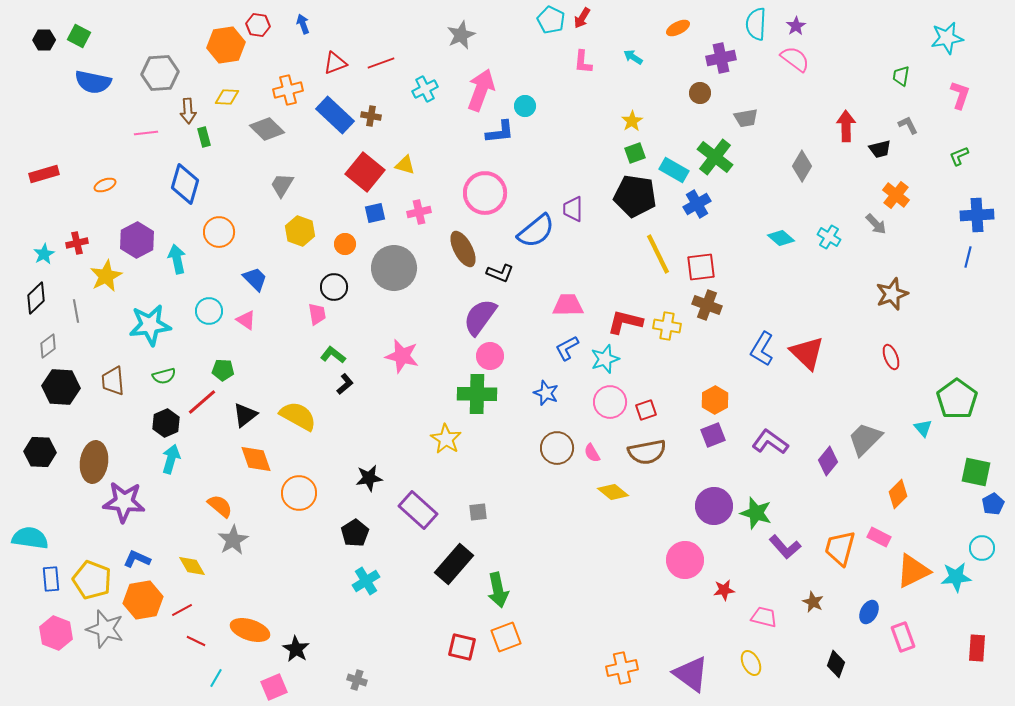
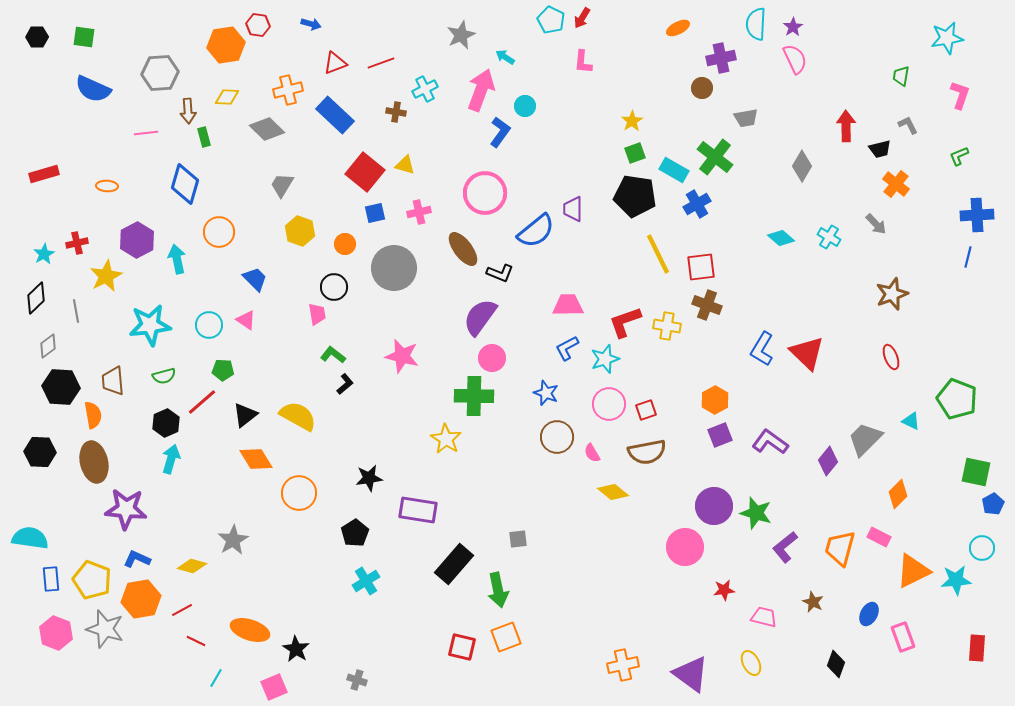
blue arrow at (303, 24): moved 8 px right; rotated 126 degrees clockwise
purple star at (796, 26): moved 3 px left, 1 px down
green square at (79, 36): moved 5 px right, 1 px down; rotated 20 degrees counterclockwise
black hexagon at (44, 40): moved 7 px left, 3 px up
cyan arrow at (633, 57): moved 128 px left
pink semicircle at (795, 59): rotated 28 degrees clockwise
blue semicircle at (93, 82): moved 7 px down; rotated 12 degrees clockwise
brown circle at (700, 93): moved 2 px right, 5 px up
brown cross at (371, 116): moved 25 px right, 4 px up
blue L-shape at (500, 132): rotated 48 degrees counterclockwise
orange ellipse at (105, 185): moved 2 px right, 1 px down; rotated 25 degrees clockwise
orange cross at (896, 195): moved 11 px up
brown ellipse at (463, 249): rotated 9 degrees counterclockwise
cyan circle at (209, 311): moved 14 px down
red L-shape at (625, 322): rotated 33 degrees counterclockwise
pink circle at (490, 356): moved 2 px right, 2 px down
green cross at (477, 394): moved 3 px left, 2 px down
green pentagon at (957, 399): rotated 15 degrees counterclockwise
pink circle at (610, 402): moved 1 px left, 2 px down
cyan triangle at (923, 428): moved 12 px left, 7 px up; rotated 24 degrees counterclockwise
purple square at (713, 435): moved 7 px right
brown circle at (557, 448): moved 11 px up
orange diamond at (256, 459): rotated 12 degrees counterclockwise
brown ellipse at (94, 462): rotated 21 degrees counterclockwise
purple star at (124, 502): moved 2 px right, 7 px down
orange semicircle at (220, 506): moved 127 px left, 91 px up; rotated 40 degrees clockwise
purple rectangle at (418, 510): rotated 33 degrees counterclockwise
gray square at (478, 512): moved 40 px right, 27 px down
purple L-shape at (785, 547): rotated 92 degrees clockwise
pink circle at (685, 560): moved 13 px up
yellow diamond at (192, 566): rotated 44 degrees counterclockwise
cyan star at (956, 577): moved 3 px down
orange hexagon at (143, 600): moved 2 px left, 1 px up
blue ellipse at (869, 612): moved 2 px down
orange cross at (622, 668): moved 1 px right, 3 px up
